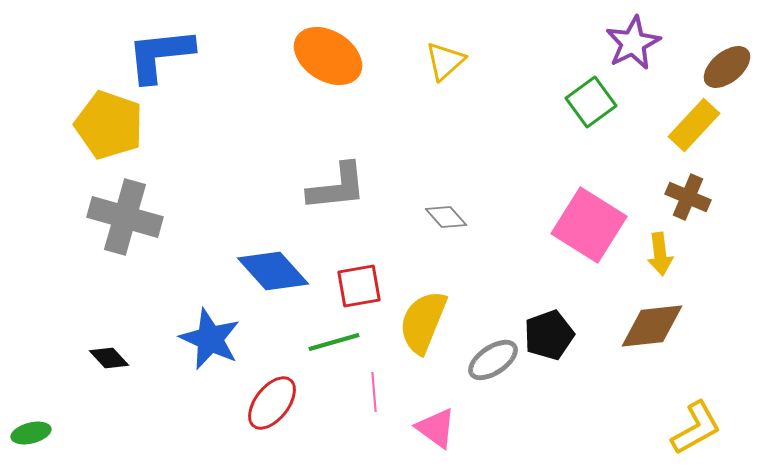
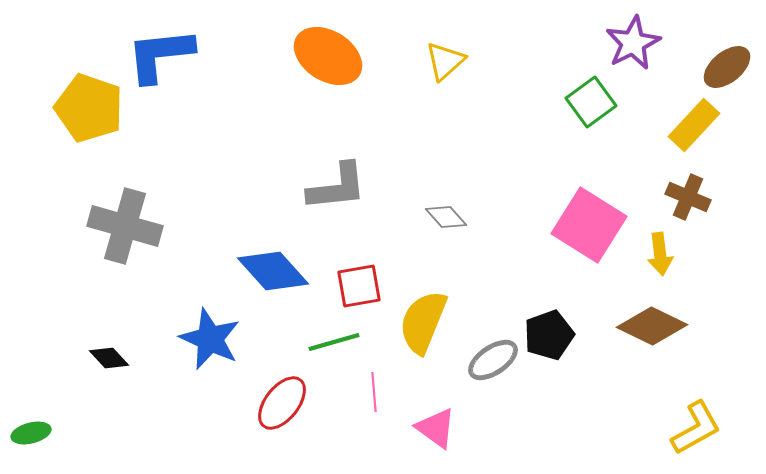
yellow pentagon: moved 20 px left, 17 px up
gray cross: moved 9 px down
brown diamond: rotated 32 degrees clockwise
red ellipse: moved 10 px right
